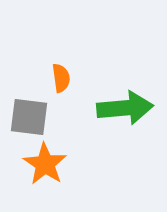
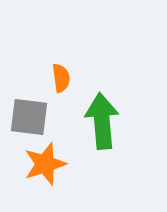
green arrow: moved 23 px left, 13 px down; rotated 90 degrees counterclockwise
orange star: rotated 21 degrees clockwise
